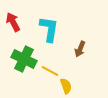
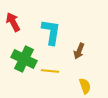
cyan L-shape: moved 2 px right, 3 px down
brown arrow: moved 1 px left, 2 px down
yellow line: rotated 24 degrees counterclockwise
yellow semicircle: moved 19 px right
